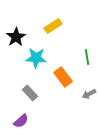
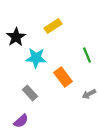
green line: moved 2 px up; rotated 14 degrees counterclockwise
